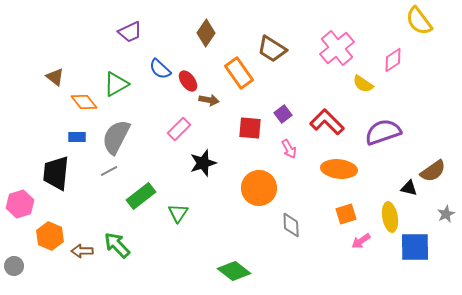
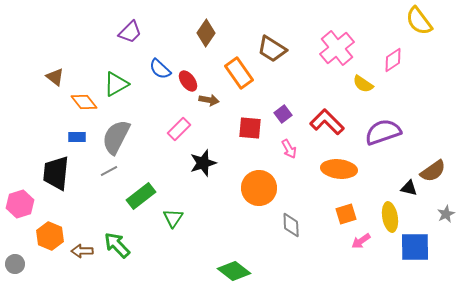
purple trapezoid at (130, 32): rotated 20 degrees counterclockwise
green triangle at (178, 213): moved 5 px left, 5 px down
gray circle at (14, 266): moved 1 px right, 2 px up
